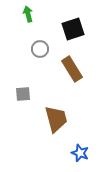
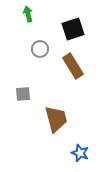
brown rectangle: moved 1 px right, 3 px up
